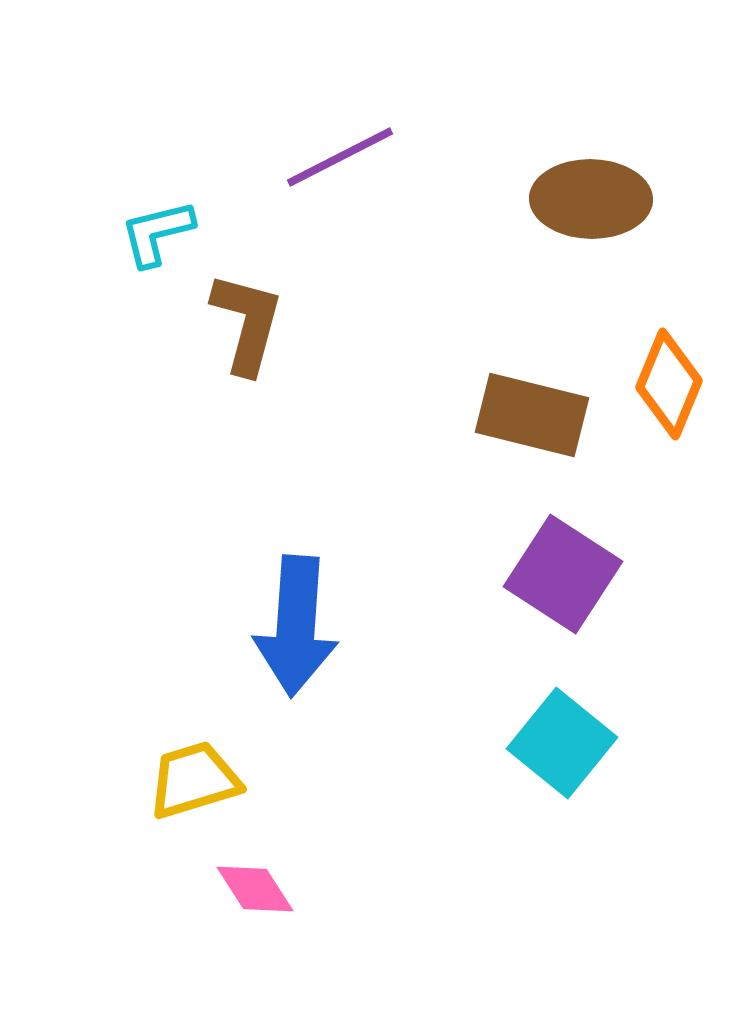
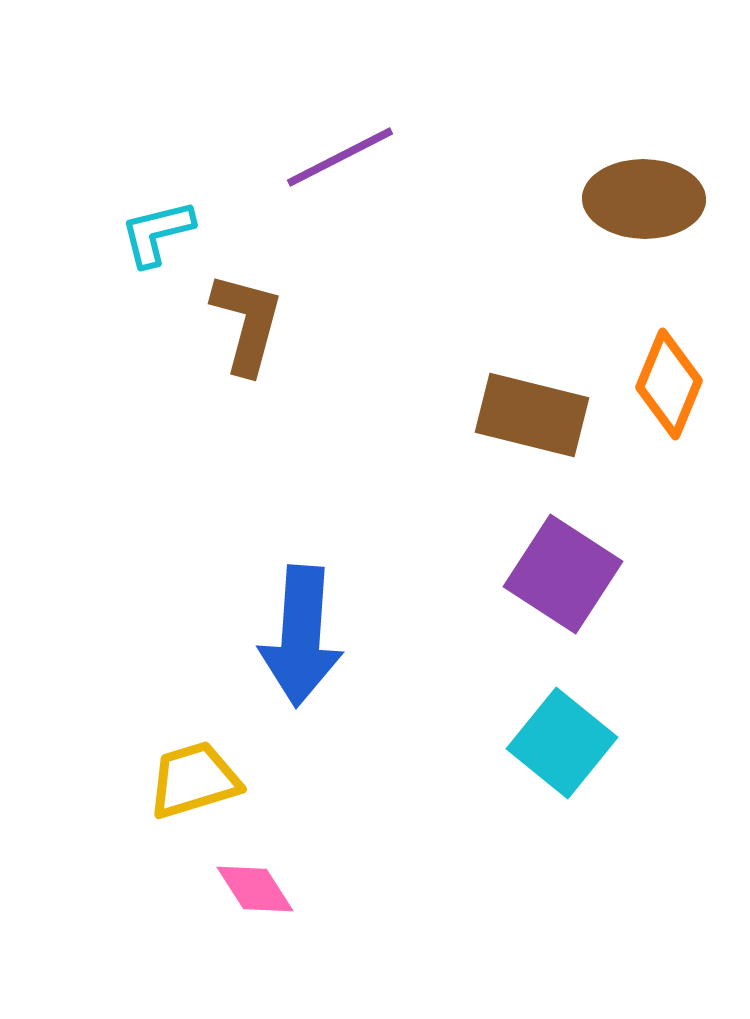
brown ellipse: moved 53 px right
blue arrow: moved 5 px right, 10 px down
